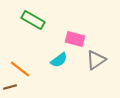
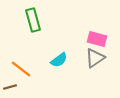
green rectangle: rotated 45 degrees clockwise
pink rectangle: moved 22 px right
gray triangle: moved 1 px left, 2 px up
orange line: moved 1 px right
